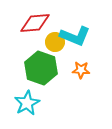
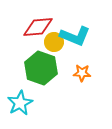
red diamond: moved 3 px right, 4 px down
yellow circle: moved 1 px left
orange star: moved 1 px right, 3 px down
cyan star: moved 7 px left
